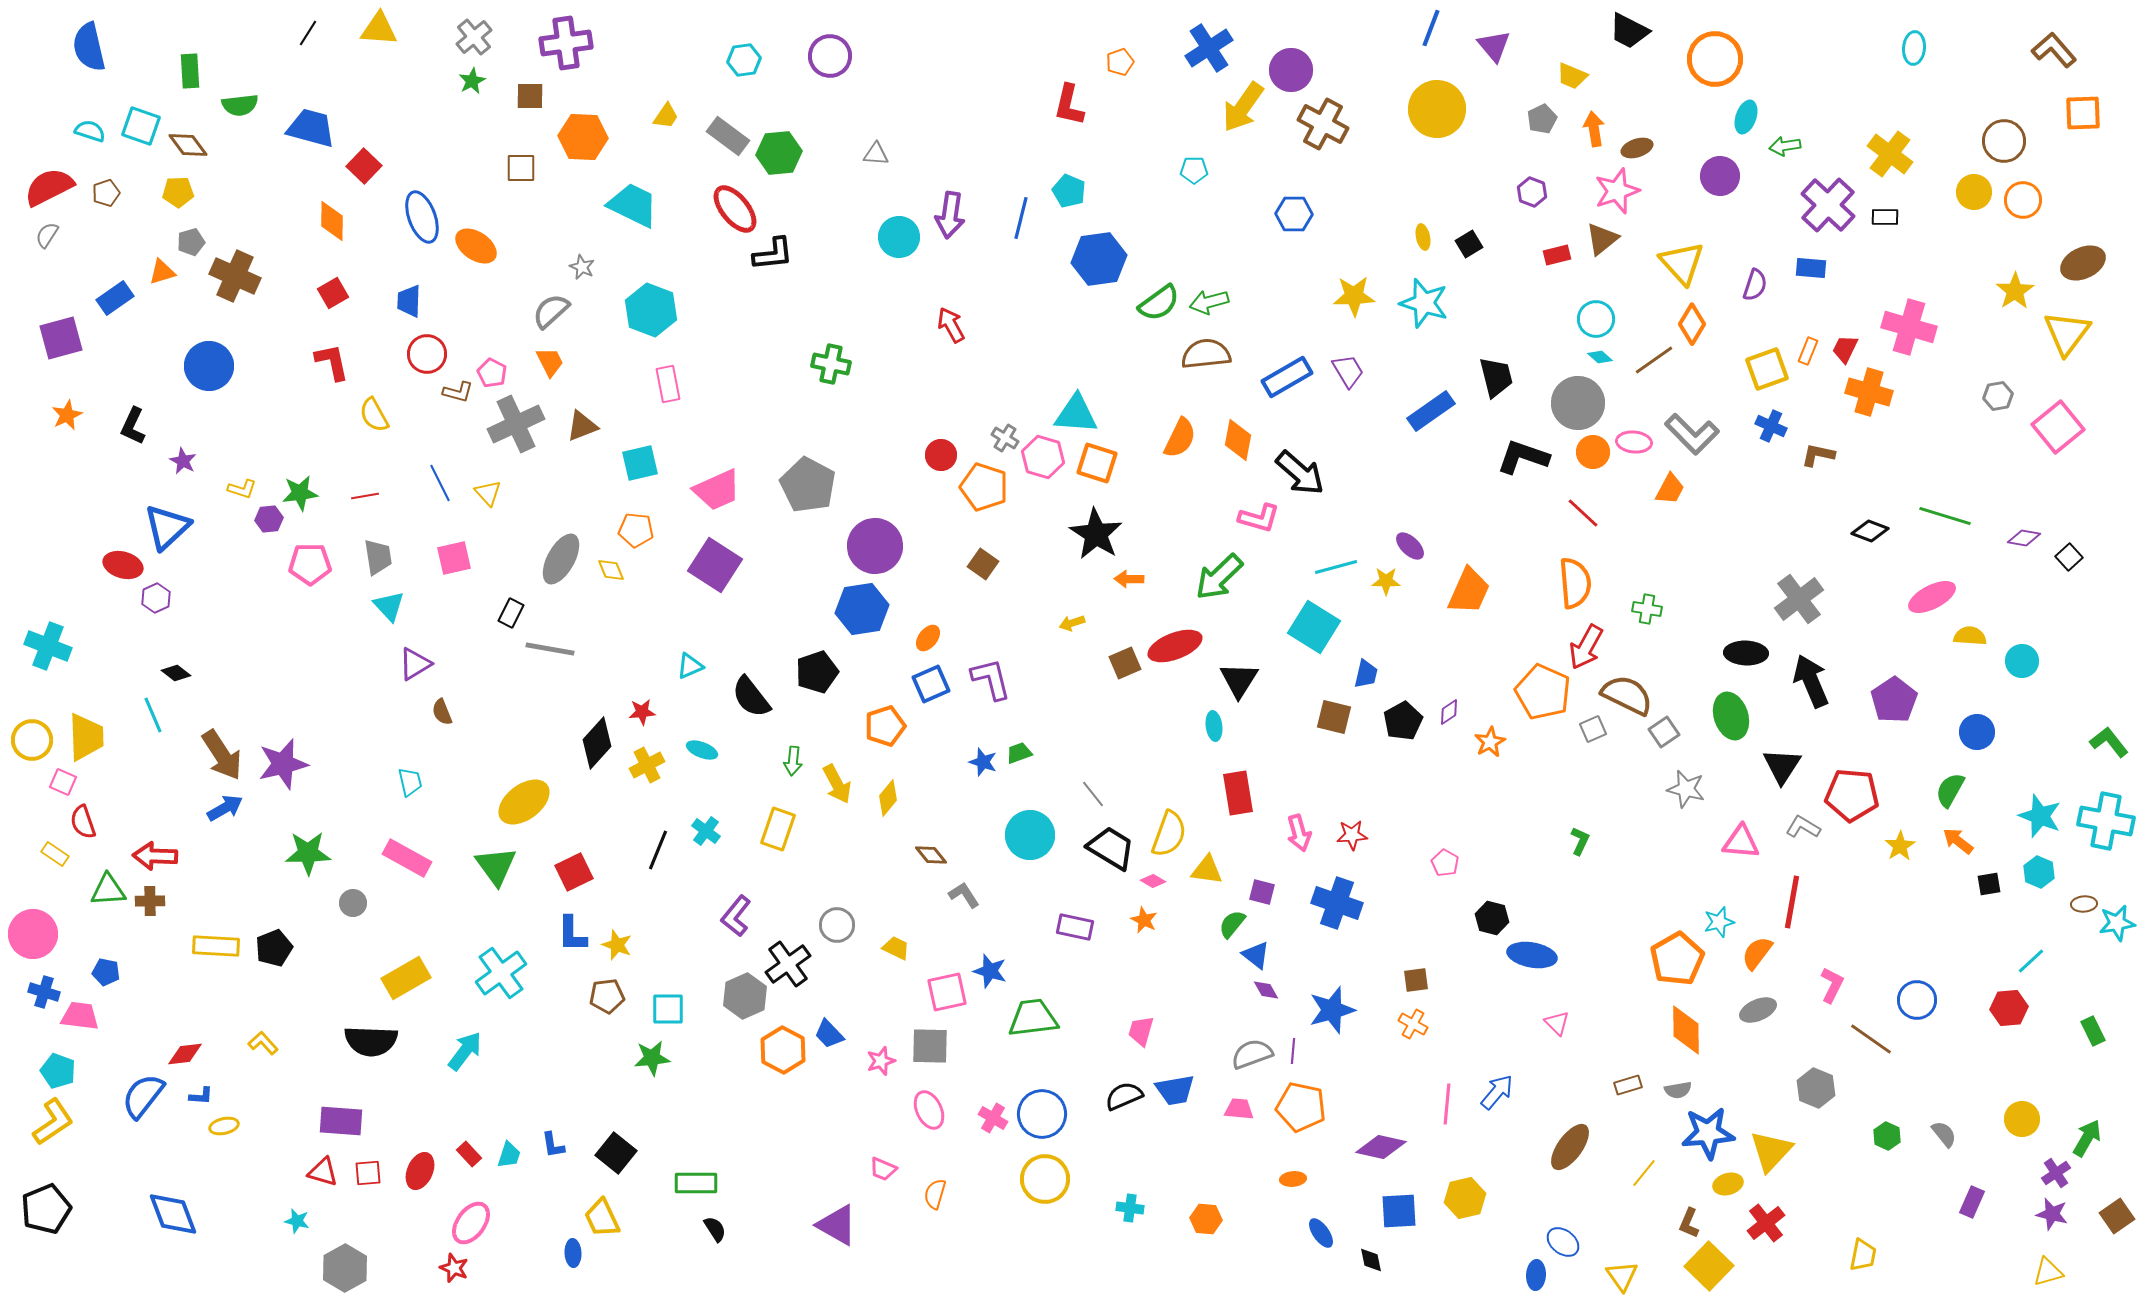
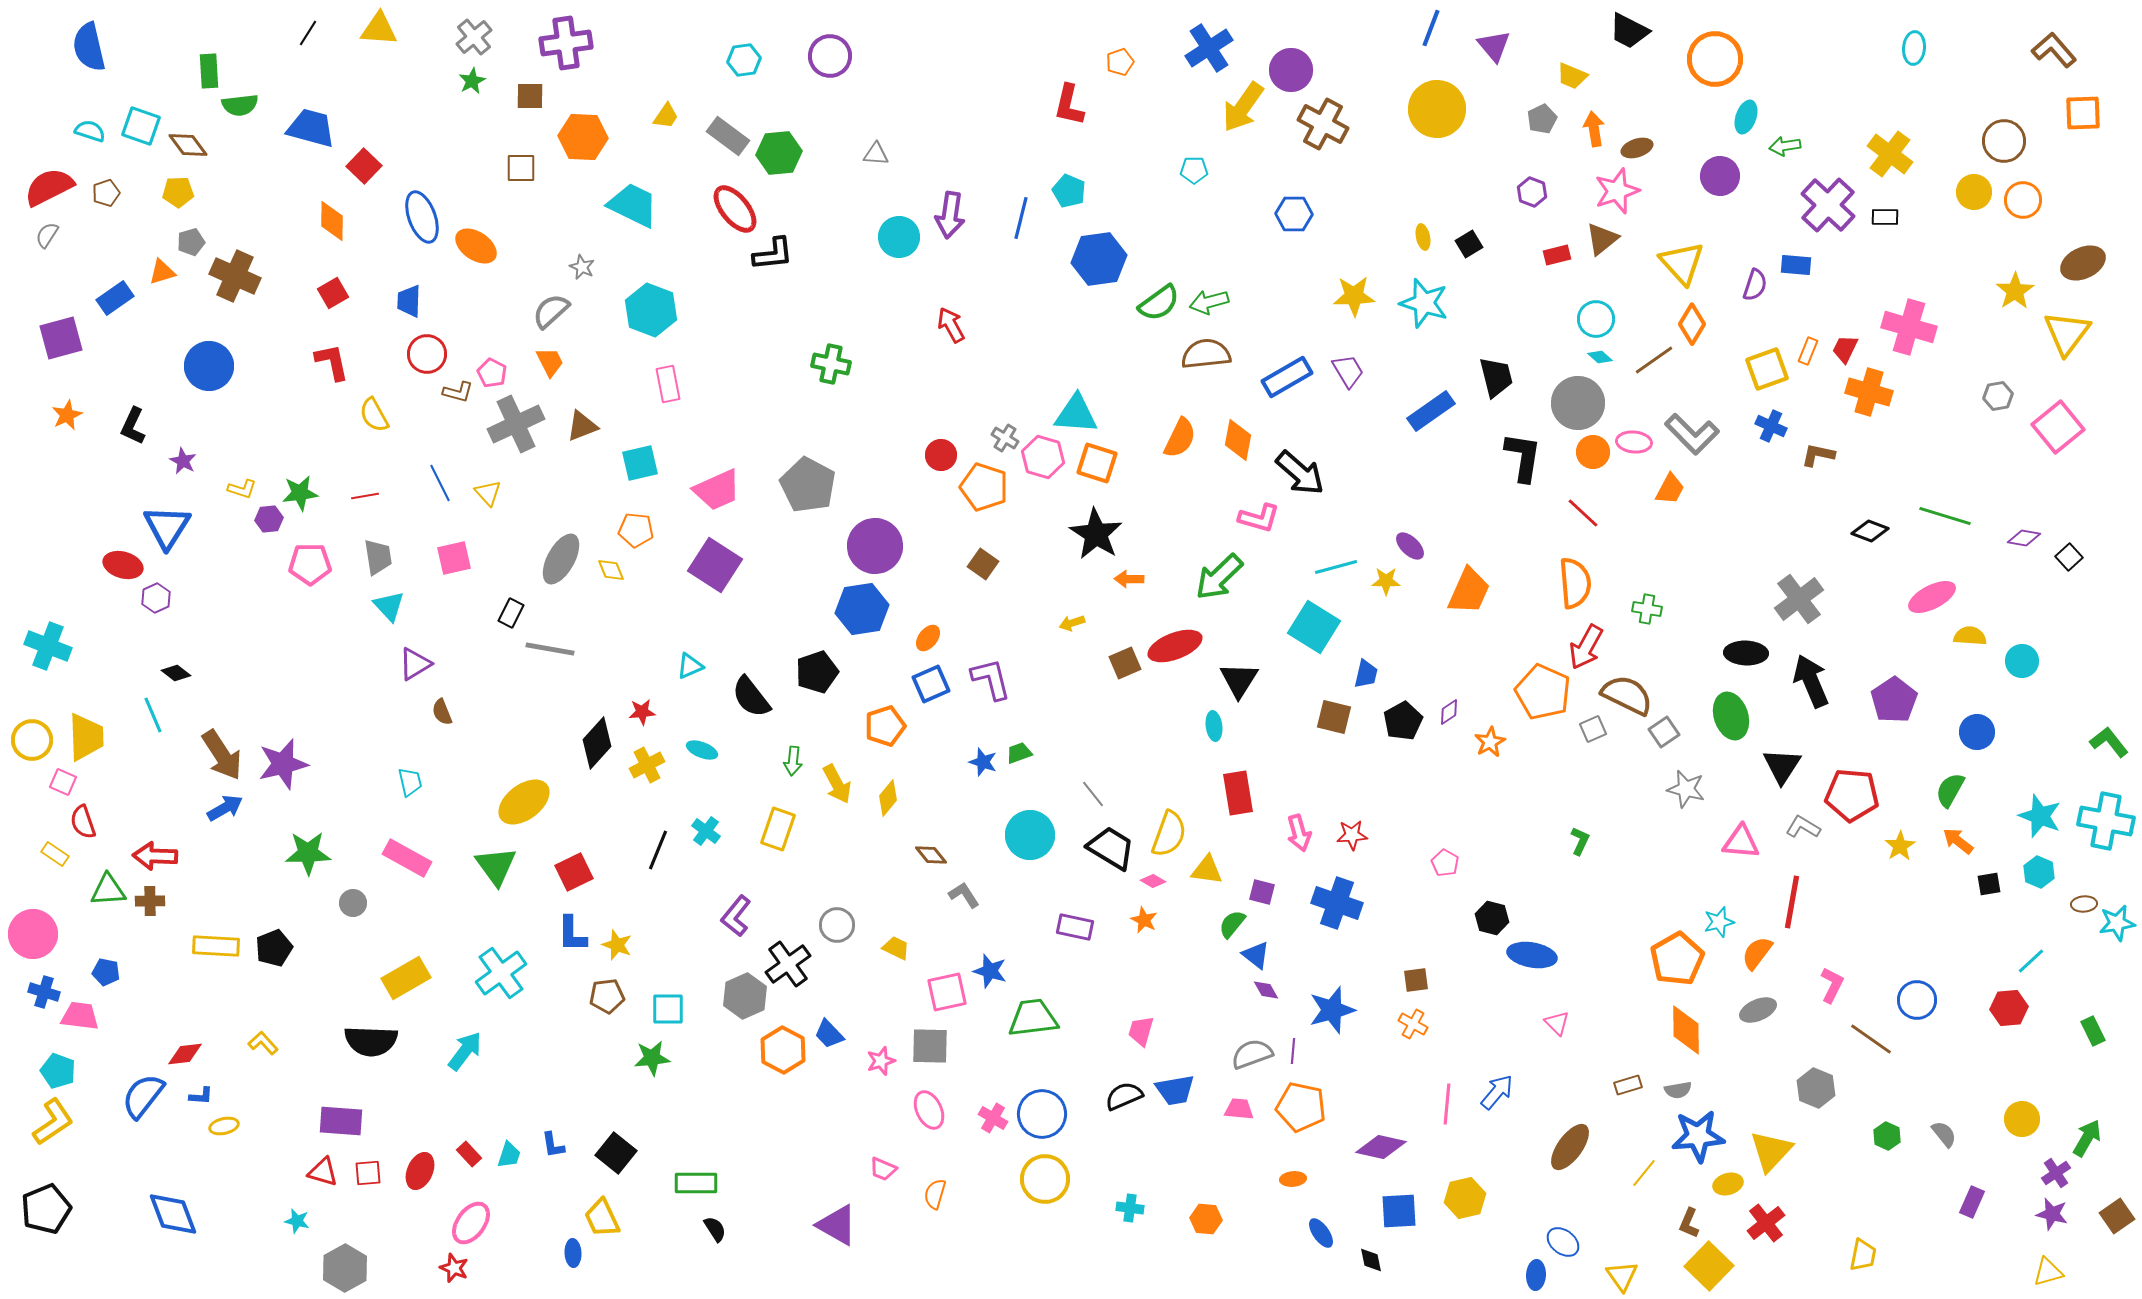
green rectangle at (190, 71): moved 19 px right
blue rectangle at (1811, 268): moved 15 px left, 3 px up
black L-shape at (1523, 457): rotated 80 degrees clockwise
blue triangle at (167, 527): rotated 15 degrees counterclockwise
blue star at (1708, 1133): moved 10 px left, 3 px down
